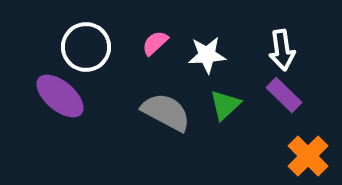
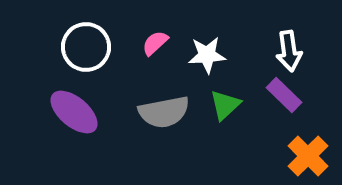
white arrow: moved 7 px right, 1 px down
purple ellipse: moved 14 px right, 16 px down
gray semicircle: moved 2 px left; rotated 141 degrees clockwise
